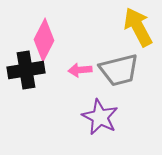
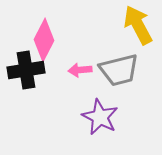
yellow arrow: moved 2 px up
